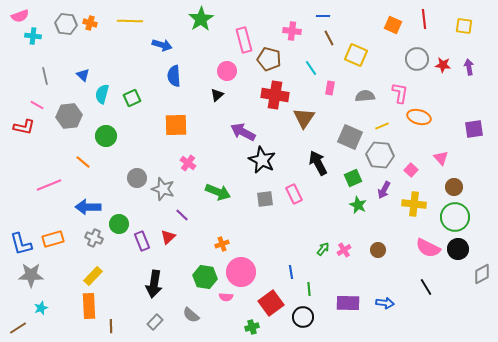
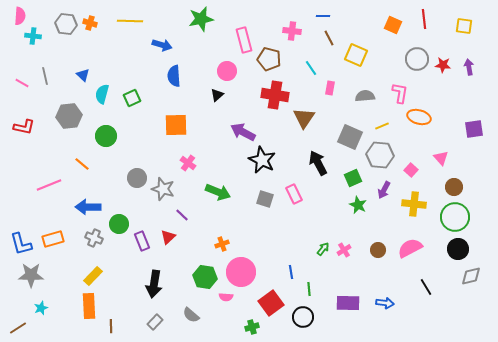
pink semicircle at (20, 16): rotated 66 degrees counterclockwise
green star at (201, 19): rotated 20 degrees clockwise
pink line at (37, 105): moved 15 px left, 22 px up
orange line at (83, 162): moved 1 px left, 2 px down
gray square at (265, 199): rotated 24 degrees clockwise
pink semicircle at (428, 248): moved 18 px left; rotated 125 degrees clockwise
gray diamond at (482, 274): moved 11 px left, 2 px down; rotated 15 degrees clockwise
